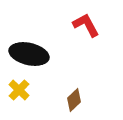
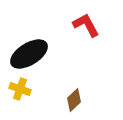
black ellipse: rotated 45 degrees counterclockwise
yellow cross: moved 1 px right, 1 px up; rotated 25 degrees counterclockwise
